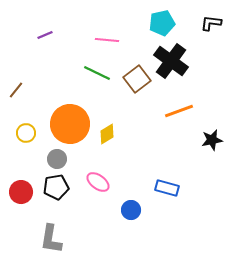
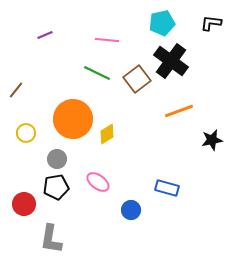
orange circle: moved 3 px right, 5 px up
red circle: moved 3 px right, 12 px down
